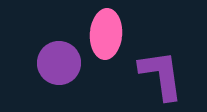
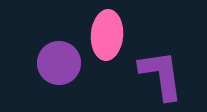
pink ellipse: moved 1 px right, 1 px down
